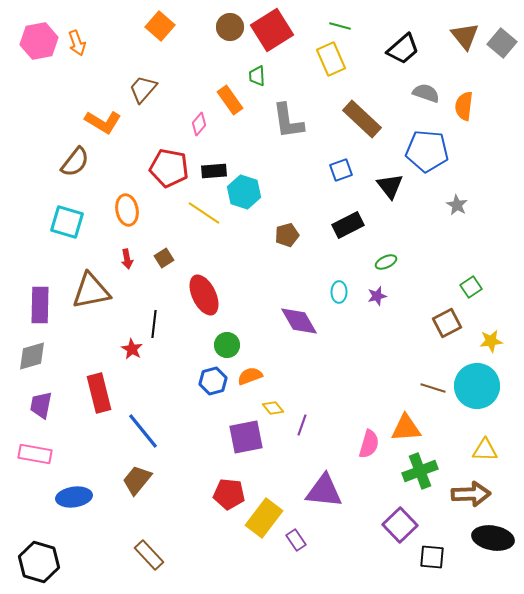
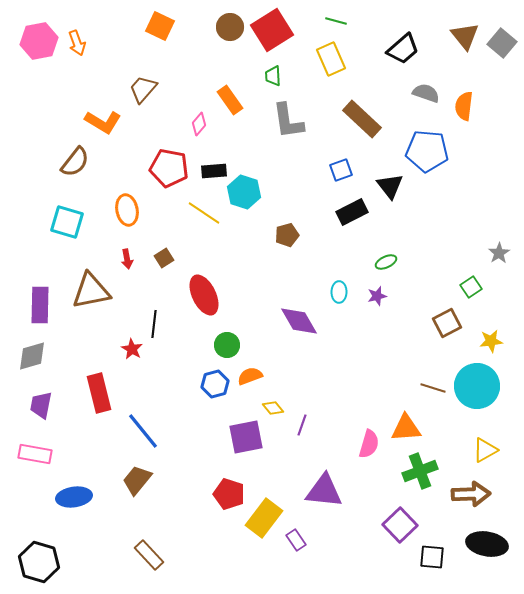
orange square at (160, 26): rotated 16 degrees counterclockwise
green line at (340, 26): moved 4 px left, 5 px up
green trapezoid at (257, 76): moved 16 px right
gray star at (457, 205): moved 42 px right, 48 px down; rotated 10 degrees clockwise
black rectangle at (348, 225): moved 4 px right, 13 px up
blue hexagon at (213, 381): moved 2 px right, 3 px down
yellow triangle at (485, 450): rotated 32 degrees counterclockwise
red pentagon at (229, 494): rotated 12 degrees clockwise
black ellipse at (493, 538): moved 6 px left, 6 px down
